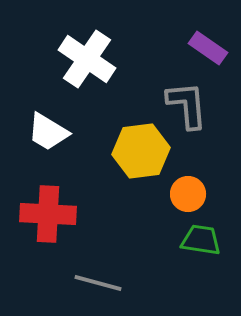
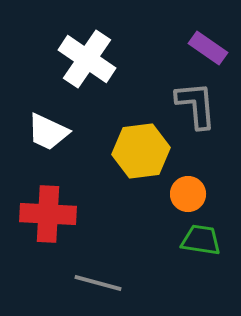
gray L-shape: moved 9 px right
white trapezoid: rotated 6 degrees counterclockwise
